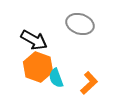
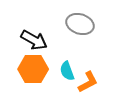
orange hexagon: moved 5 px left, 2 px down; rotated 20 degrees counterclockwise
cyan semicircle: moved 11 px right, 7 px up
orange L-shape: moved 1 px left, 1 px up; rotated 15 degrees clockwise
